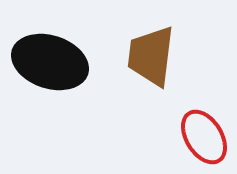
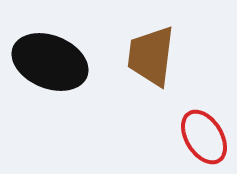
black ellipse: rotated 4 degrees clockwise
